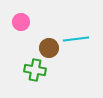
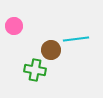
pink circle: moved 7 px left, 4 px down
brown circle: moved 2 px right, 2 px down
